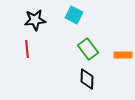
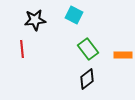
red line: moved 5 px left
black diamond: rotated 50 degrees clockwise
